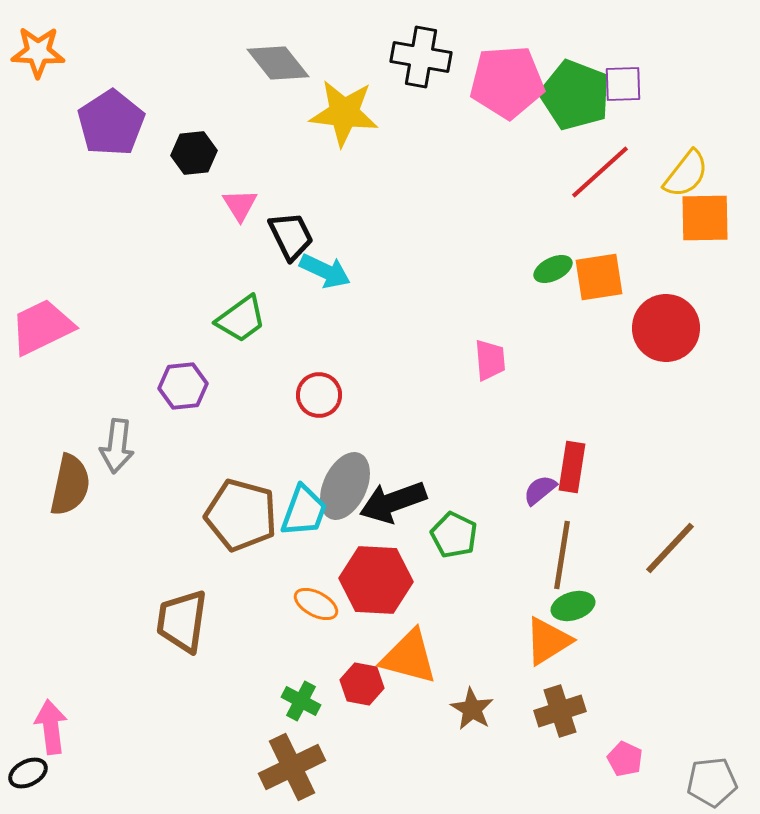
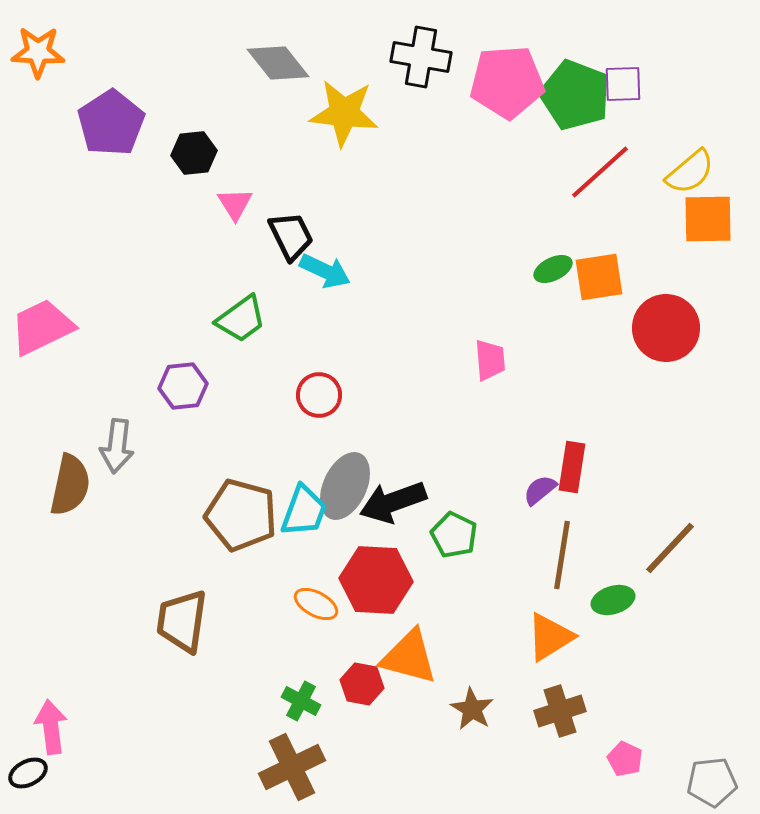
yellow semicircle at (686, 174): moved 4 px right, 2 px up; rotated 12 degrees clockwise
pink triangle at (240, 205): moved 5 px left, 1 px up
orange square at (705, 218): moved 3 px right, 1 px down
green ellipse at (573, 606): moved 40 px right, 6 px up
orange triangle at (548, 641): moved 2 px right, 4 px up
